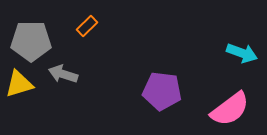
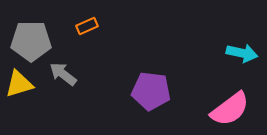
orange rectangle: rotated 20 degrees clockwise
cyan arrow: rotated 8 degrees counterclockwise
gray arrow: rotated 20 degrees clockwise
purple pentagon: moved 11 px left
